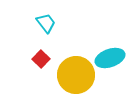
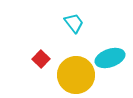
cyan trapezoid: moved 28 px right
